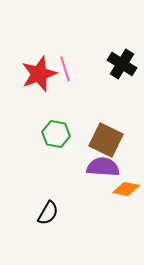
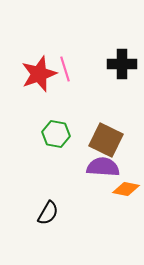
black cross: rotated 32 degrees counterclockwise
